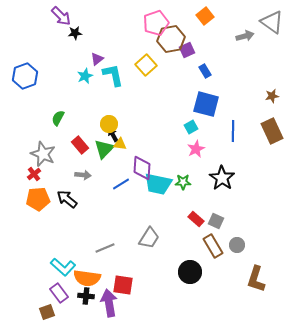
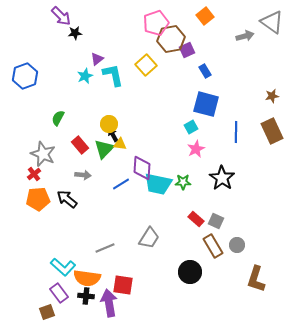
blue line at (233, 131): moved 3 px right, 1 px down
